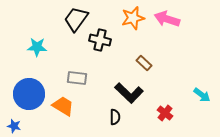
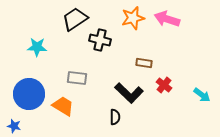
black trapezoid: moved 1 px left; rotated 20 degrees clockwise
brown rectangle: rotated 35 degrees counterclockwise
red cross: moved 1 px left, 28 px up
